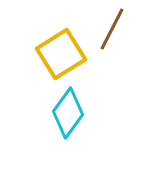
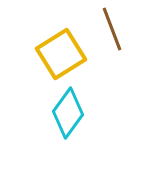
brown line: rotated 48 degrees counterclockwise
